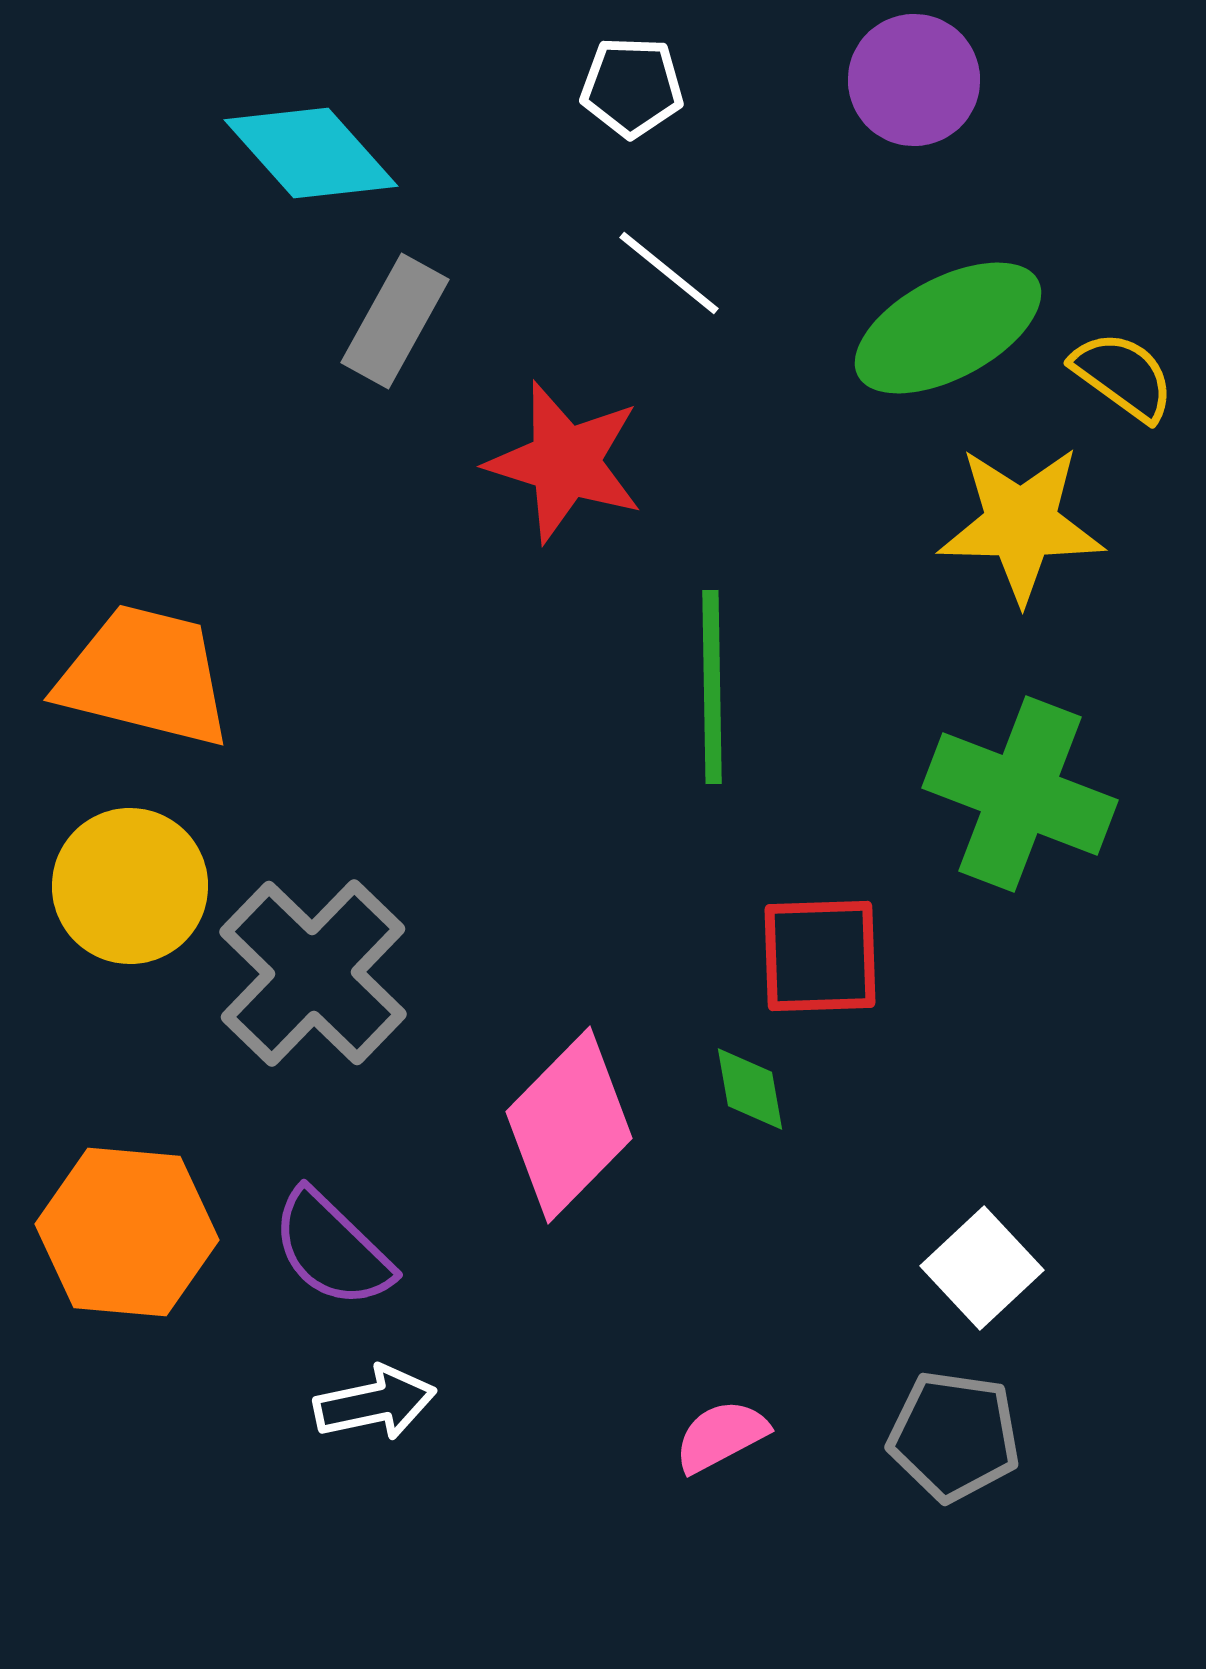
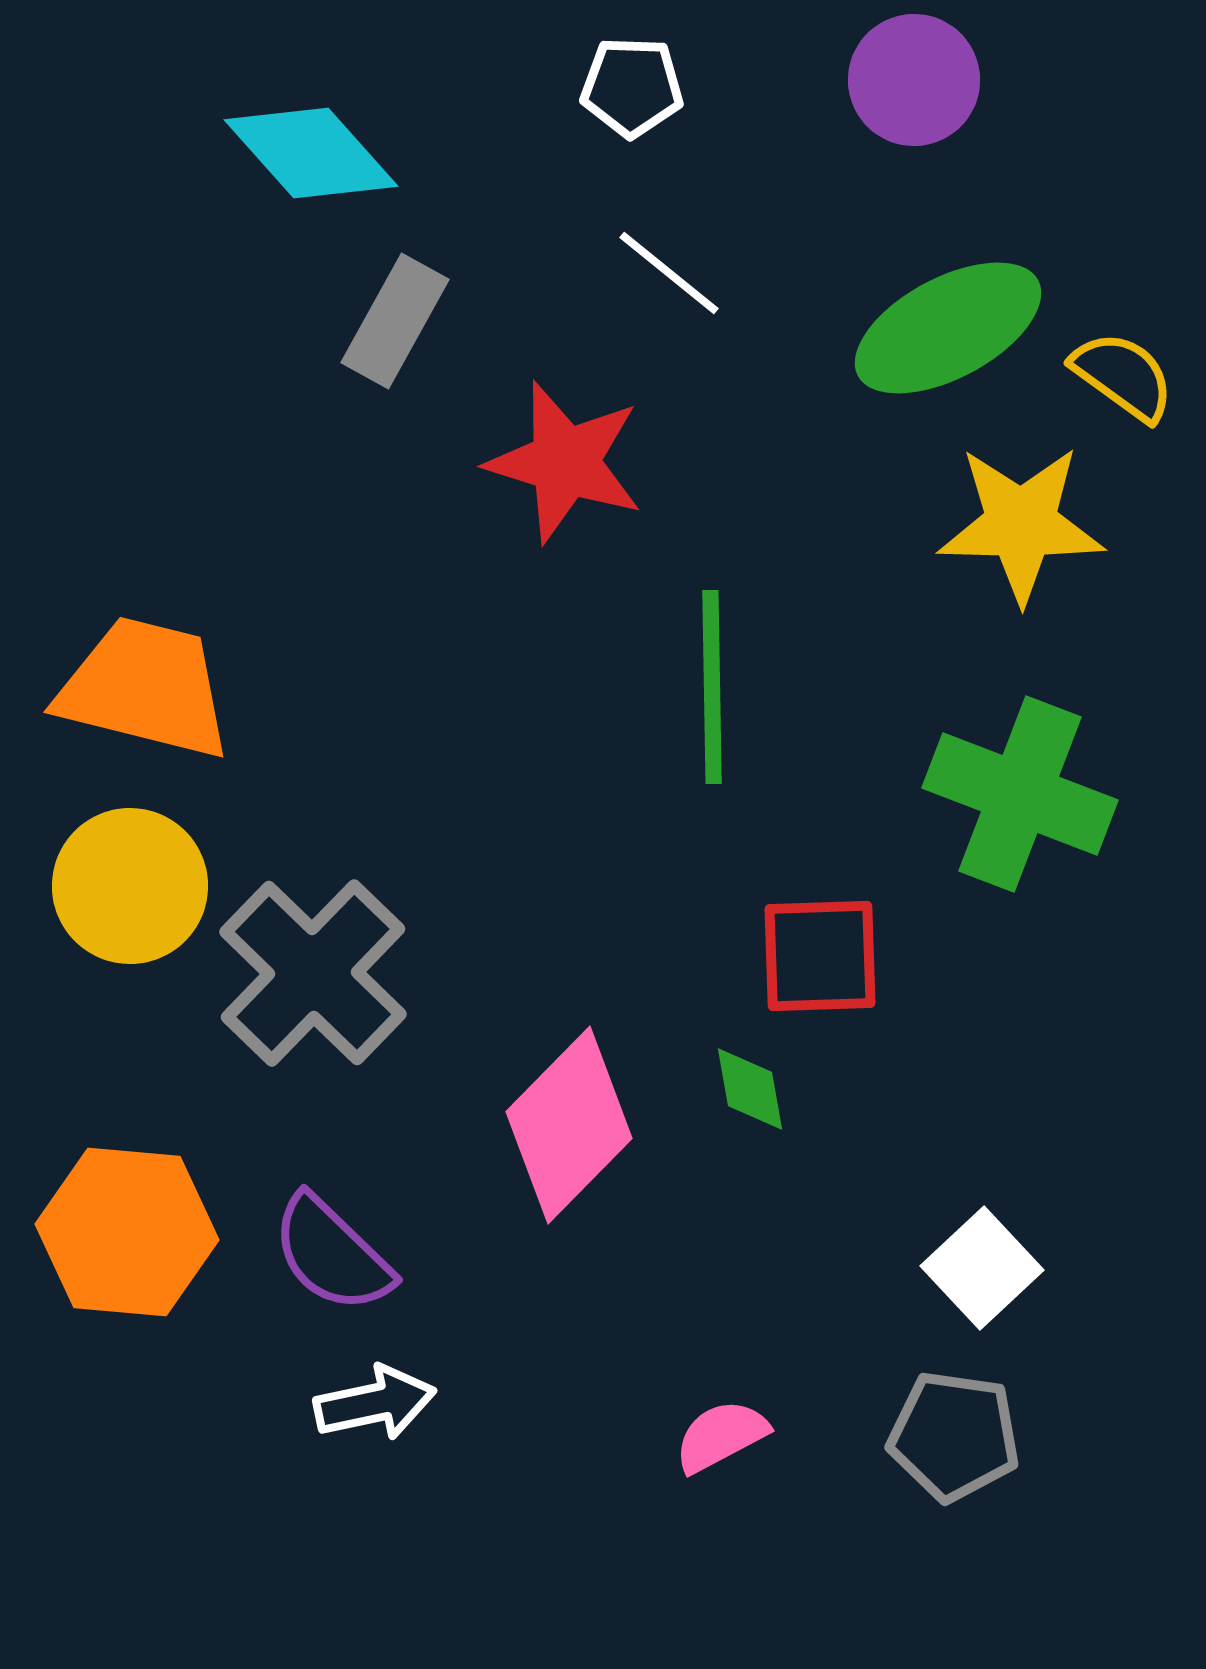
orange trapezoid: moved 12 px down
purple semicircle: moved 5 px down
